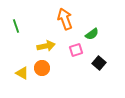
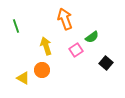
green semicircle: moved 3 px down
yellow arrow: rotated 96 degrees counterclockwise
pink square: rotated 16 degrees counterclockwise
black square: moved 7 px right
orange circle: moved 2 px down
yellow triangle: moved 1 px right, 5 px down
